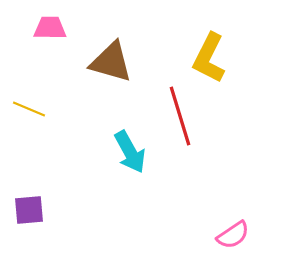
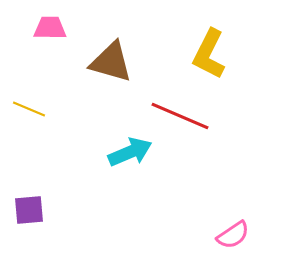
yellow L-shape: moved 4 px up
red line: rotated 50 degrees counterclockwise
cyan arrow: rotated 84 degrees counterclockwise
